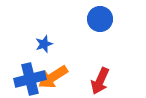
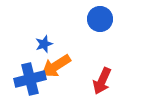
orange arrow: moved 3 px right, 11 px up
red arrow: moved 2 px right
